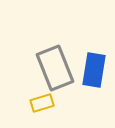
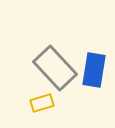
gray rectangle: rotated 21 degrees counterclockwise
